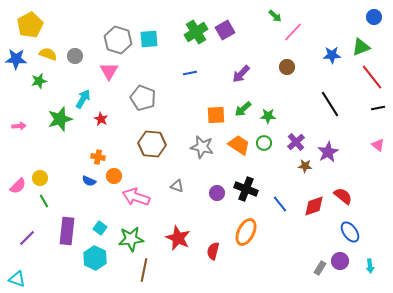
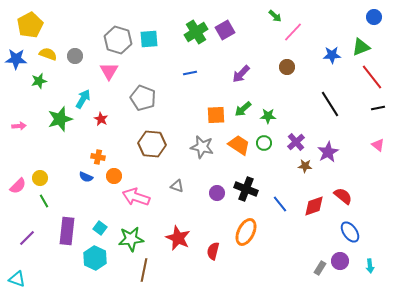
blue semicircle at (89, 181): moved 3 px left, 4 px up
